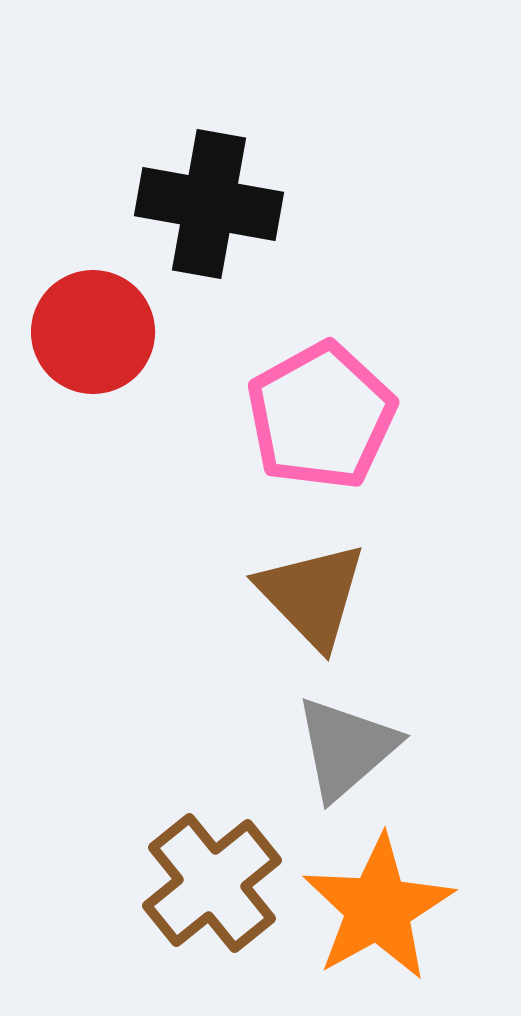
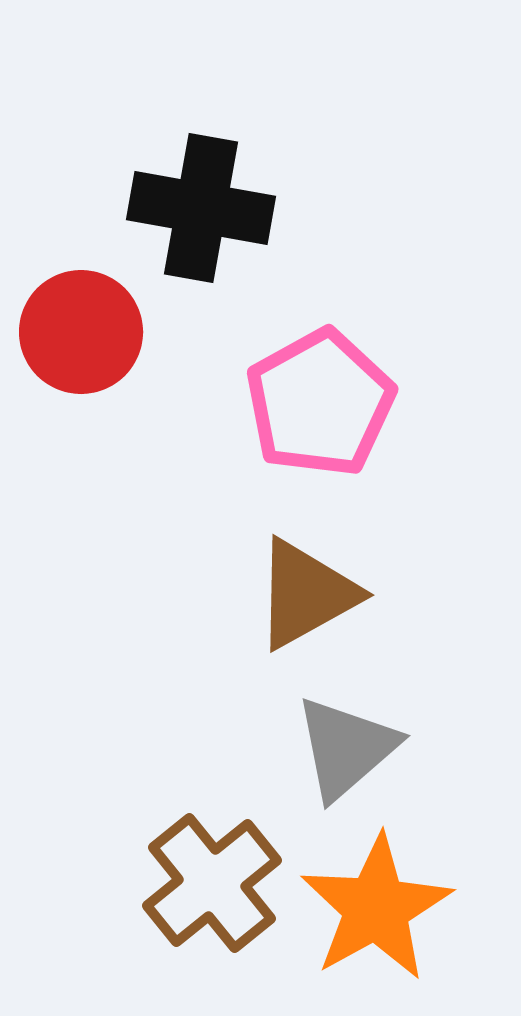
black cross: moved 8 px left, 4 px down
red circle: moved 12 px left
pink pentagon: moved 1 px left, 13 px up
brown triangle: moved 6 px left, 1 px up; rotated 45 degrees clockwise
orange star: moved 2 px left
